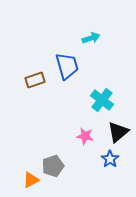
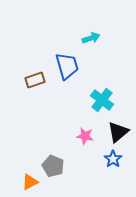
blue star: moved 3 px right
gray pentagon: rotated 30 degrees counterclockwise
orange triangle: moved 1 px left, 2 px down
